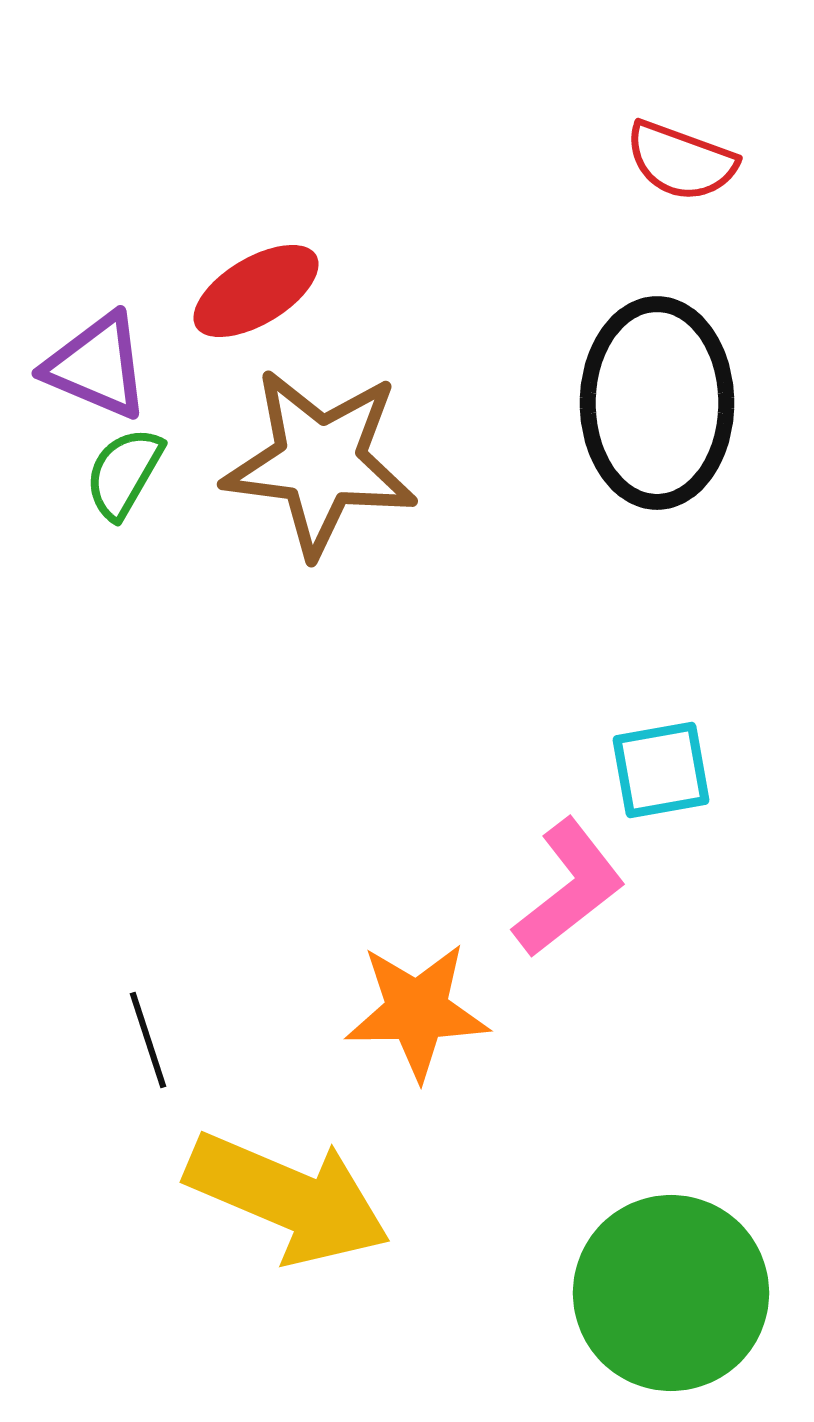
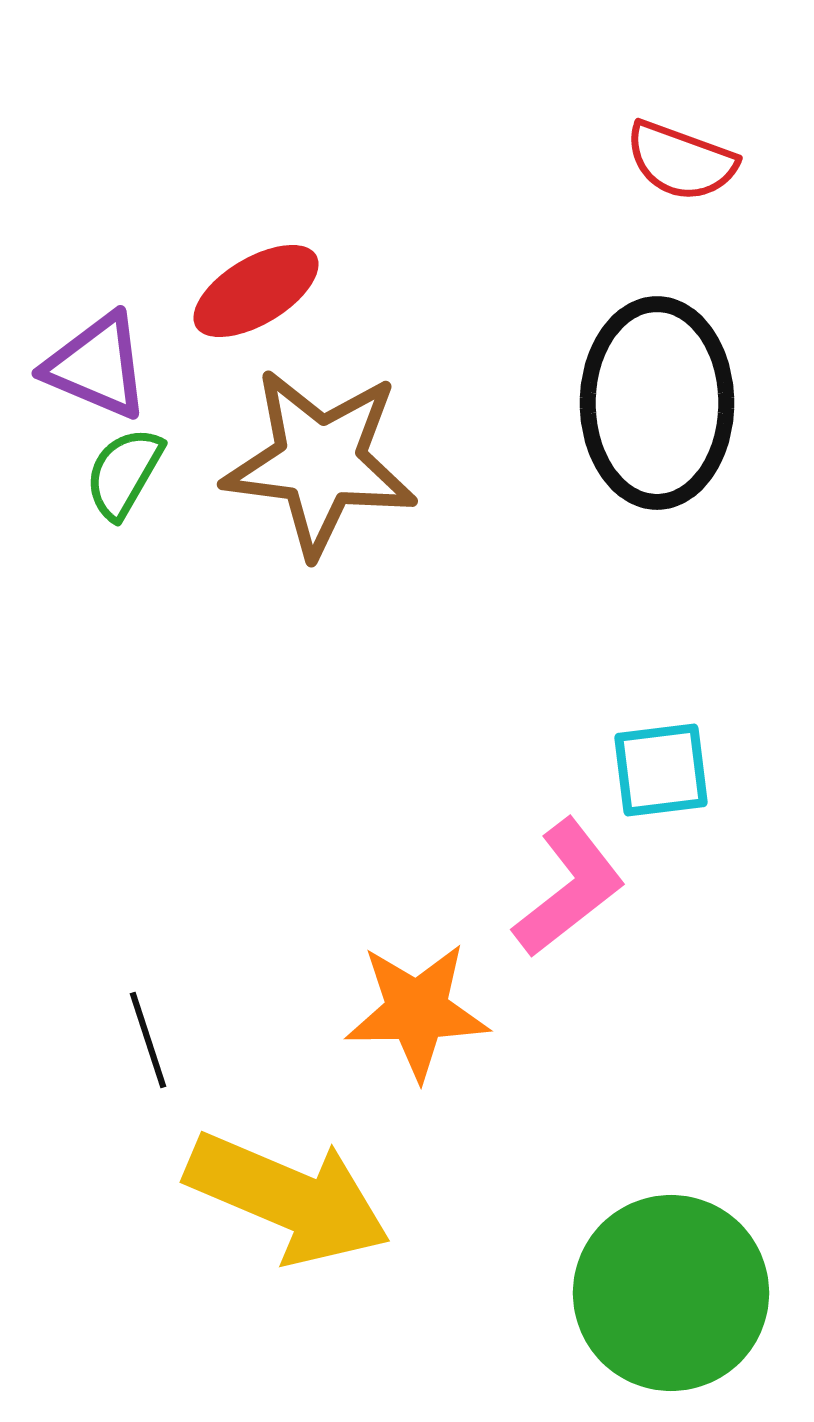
cyan square: rotated 3 degrees clockwise
